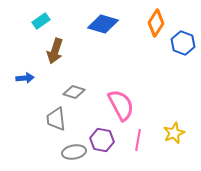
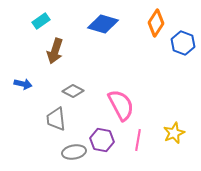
blue arrow: moved 2 px left, 6 px down; rotated 18 degrees clockwise
gray diamond: moved 1 px left, 1 px up; rotated 10 degrees clockwise
